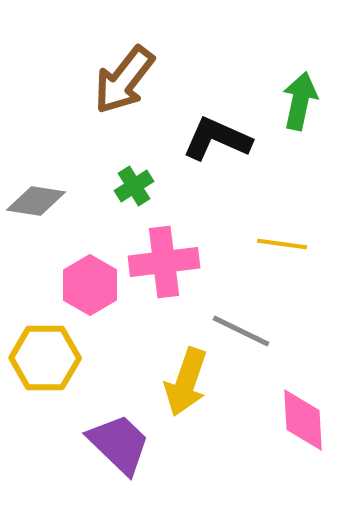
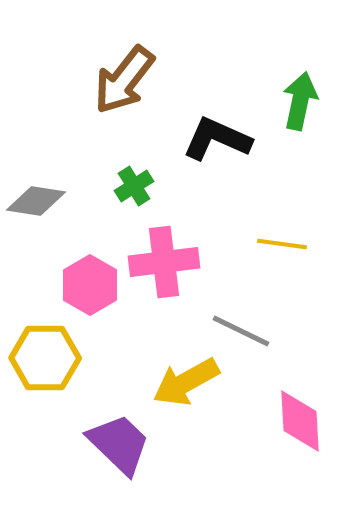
yellow arrow: rotated 42 degrees clockwise
pink diamond: moved 3 px left, 1 px down
